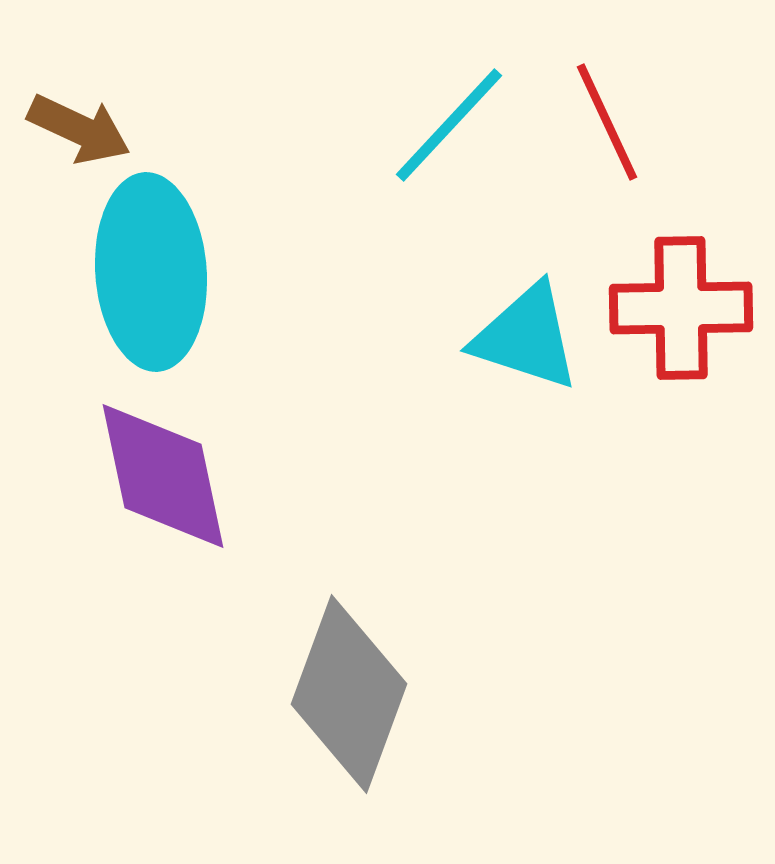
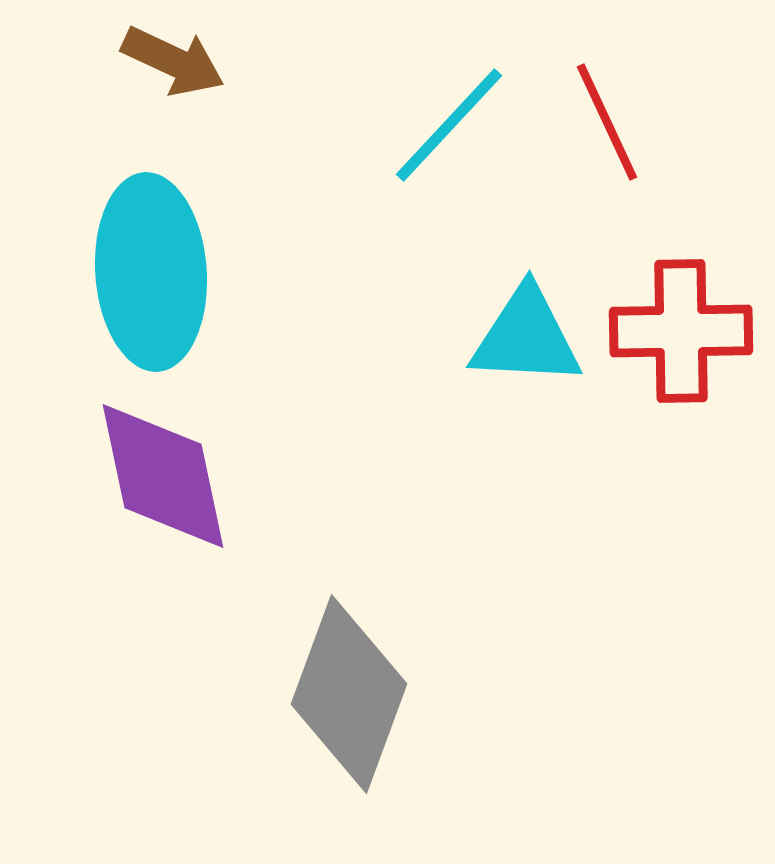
brown arrow: moved 94 px right, 68 px up
red cross: moved 23 px down
cyan triangle: rotated 15 degrees counterclockwise
